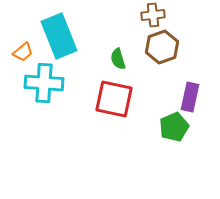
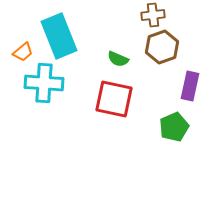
green semicircle: rotated 50 degrees counterclockwise
purple rectangle: moved 11 px up
